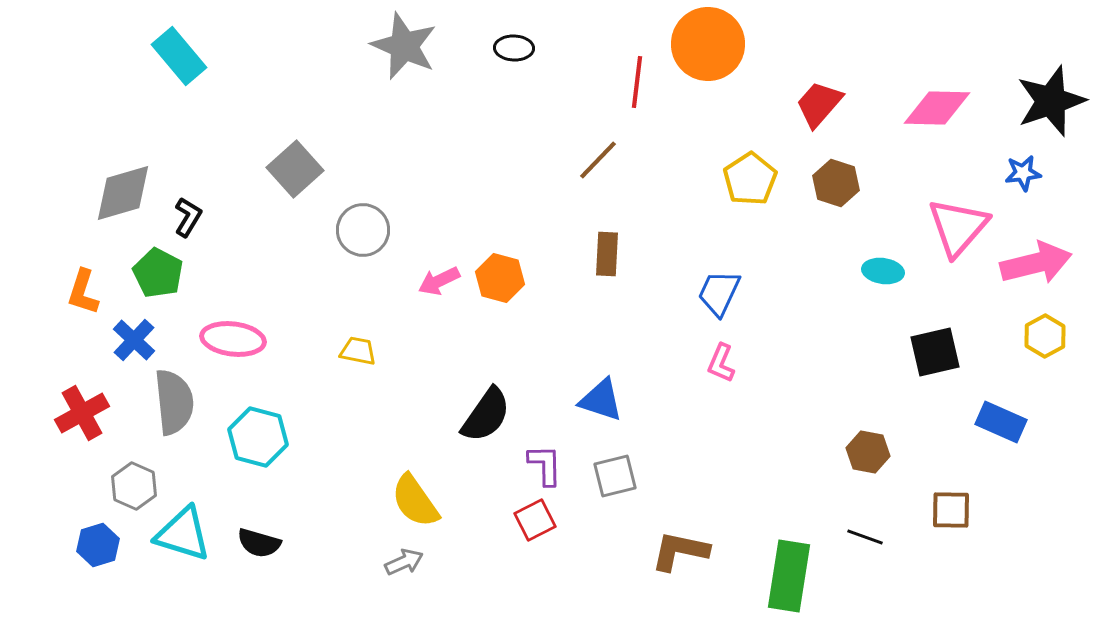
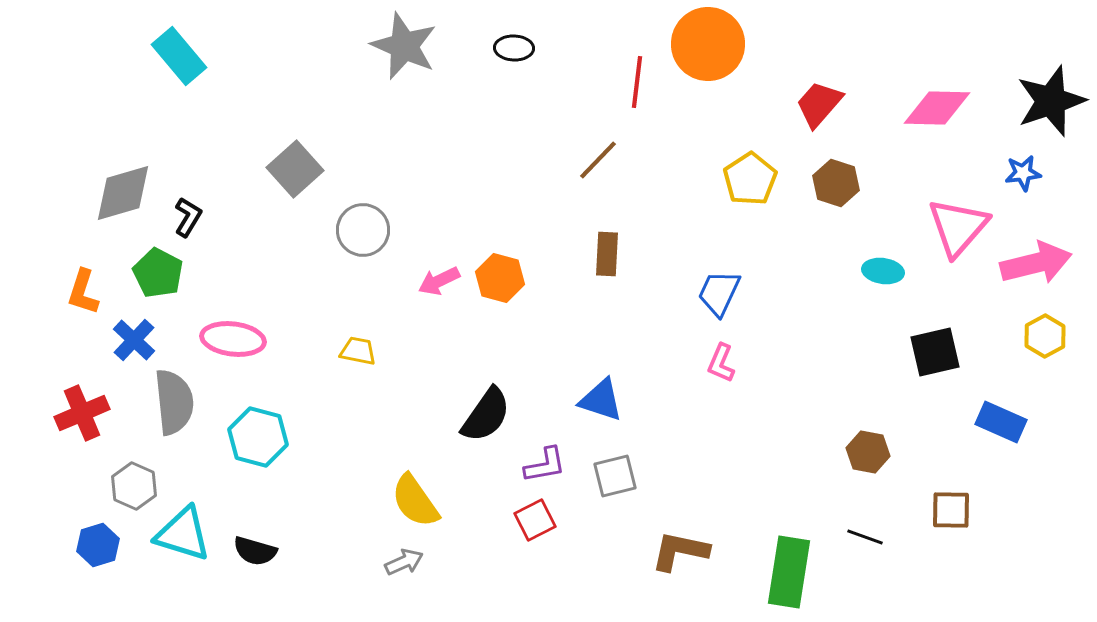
red cross at (82, 413): rotated 6 degrees clockwise
purple L-shape at (545, 465): rotated 81 degrees clockwise
black semicircle at (259, 543): moved 4 px left, 8 px down
green rectangle at (789, 576): moved 4 px up
